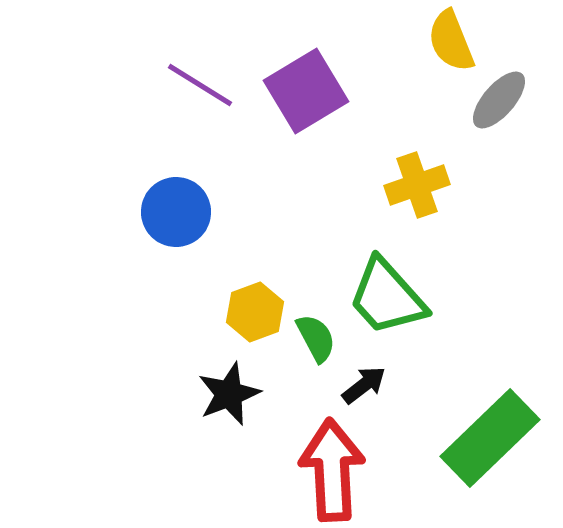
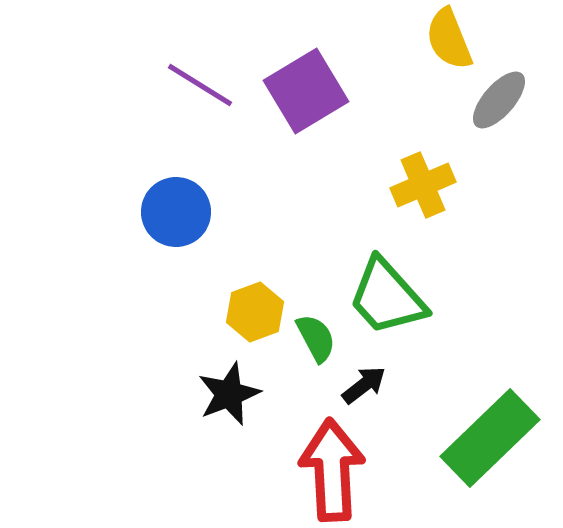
yellow semicircle: moved 2 px left, 2 px up
yellow cross: moved 6 px right; rotated 4 degrees counterclockwise
